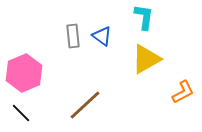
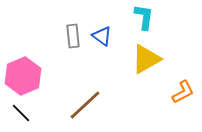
pink hexagon: moved 1 px left, 3 px down
